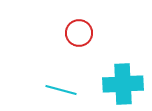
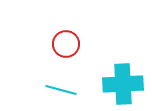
red circle: moved 13 px left, 11 px down
